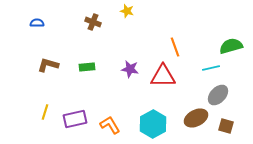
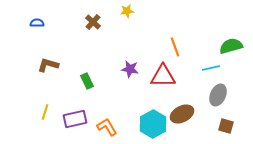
yellow star: rotated 24 degrees counterclockwise
brown cross: rotated 21 degrees clockwise
green rectangle: moved 14 px down; rotated 70 degrees clockwise
gray ellipse: rotated 20 degrees counterclockwise
brown ellipse: moved 14 px left, 4 px up
orange L-shape: moved 3 px left, 2 px down
